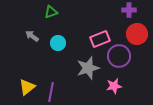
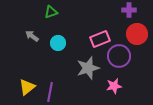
purple line: moved 1 px left
